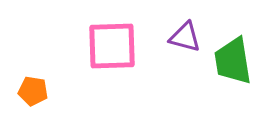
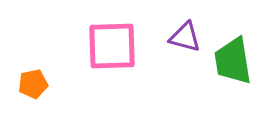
orange pentagon: moved 7 px up; rotated 20 degrees counterclockwise
